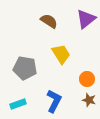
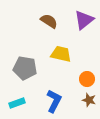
purple triangle: moved 2 px left, 1 px down
yellow trapezoid: rotated 45 degrees counterclockwise
cyan rectangle: moved 1 px left, 1 px up
